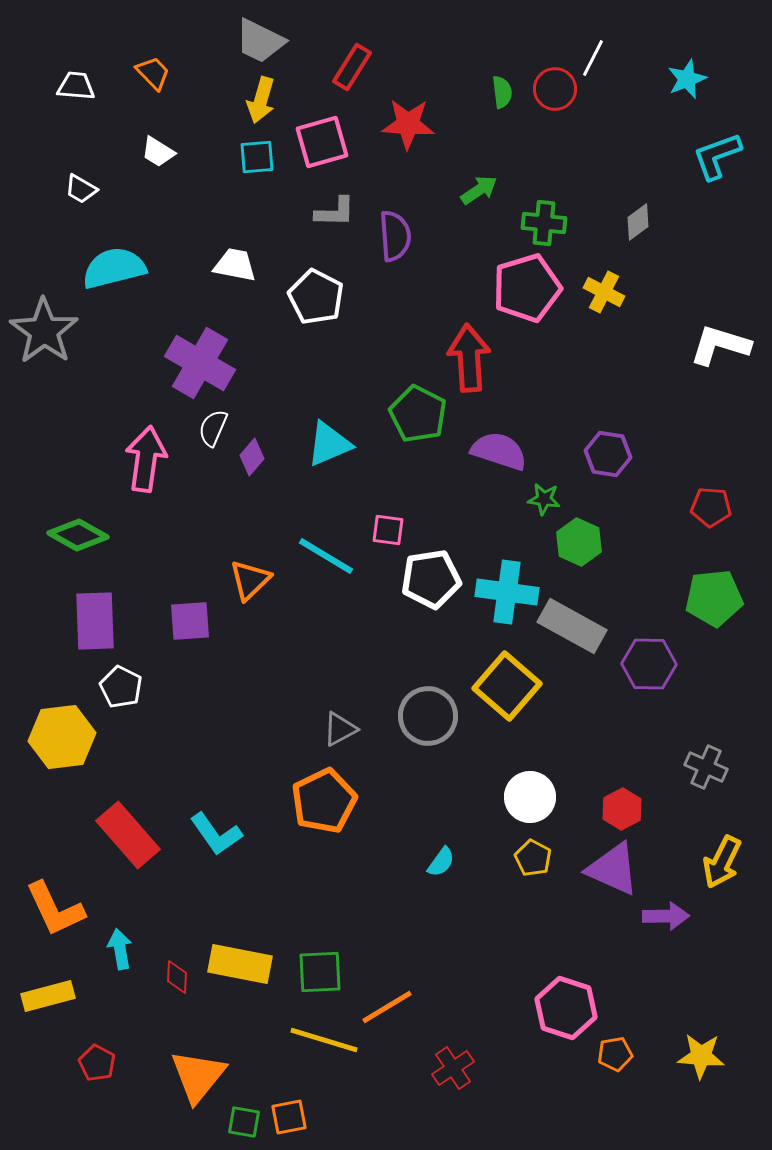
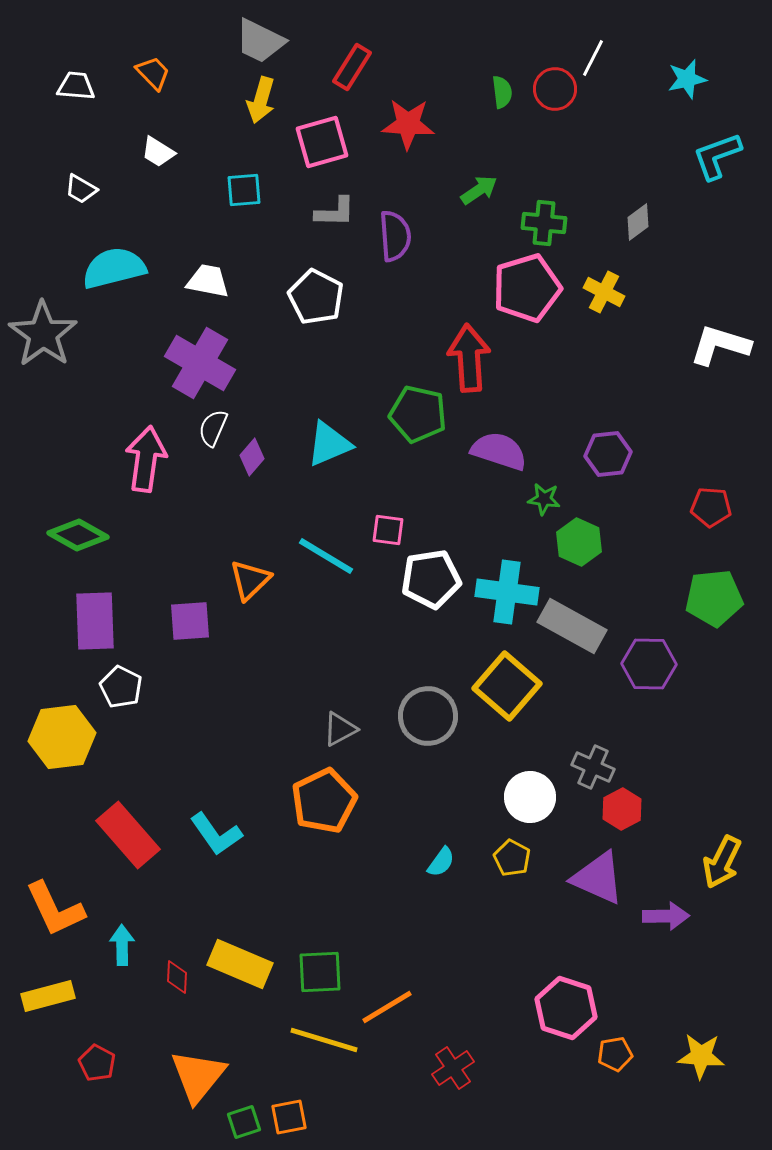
cyan star at (687, 79): rotated 9 degrees clockwise
cyan square at (257, 157): moved 13 px left, 33 px down
white trapezoid at (235, 265): moved 27 px left, 16 px down
gray star at (44, 331): moved 1 px left, 3 px down
green pentagon at (418, 414): rotated 14 degrees counterclockwise
purple hexagon at (608, 454): rotated 15 degrees counterclockwise
gray cross at (706, 767): moved 113 px left
yellow pentagon at (533, 858): moved 21 px left
purple triangle at (613, 869): moved 15 px left, 9 px down
cyan arrow at (120, 949): moved 2 px right, 4 px up; rotated 9 degrees clockwise
yellow rectangle at (240, 964): rotated 12 degrees clockwise
green square at (244, 1122): rotated 28 degrees counterclockwise
